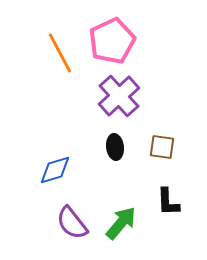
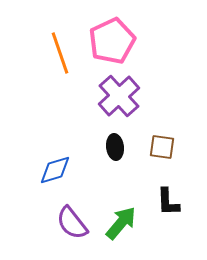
orange line: rotated 9 degrees clockwise
